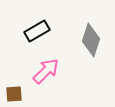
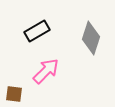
gray diamond: moved 2 px up
brown square: rotated 12 degrees clockwise
